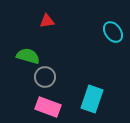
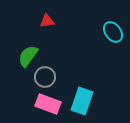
green semicircle: rotated 70 degrees counterclockwise
cyan rectangle: moved 10 px left, 2 px down
pink rectangle: moved 3 px up
